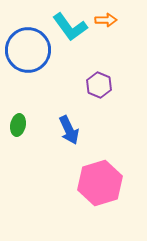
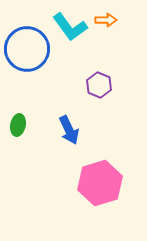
blue circle: moved 1 px left, 1 px up
